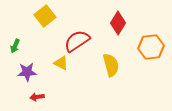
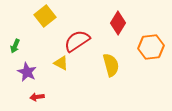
purple star: rotated 30 degrees clockwise
